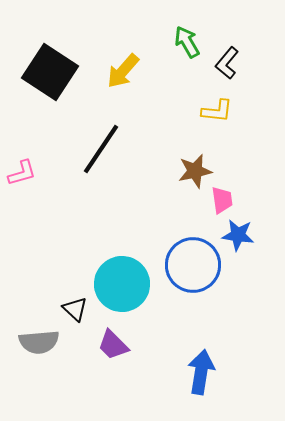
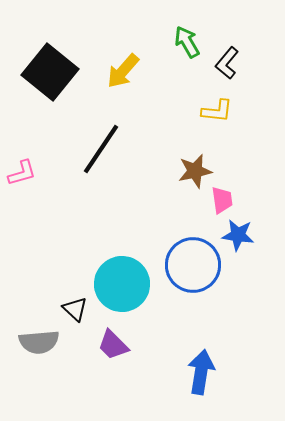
black square: rotated 6 degrees clockwise
